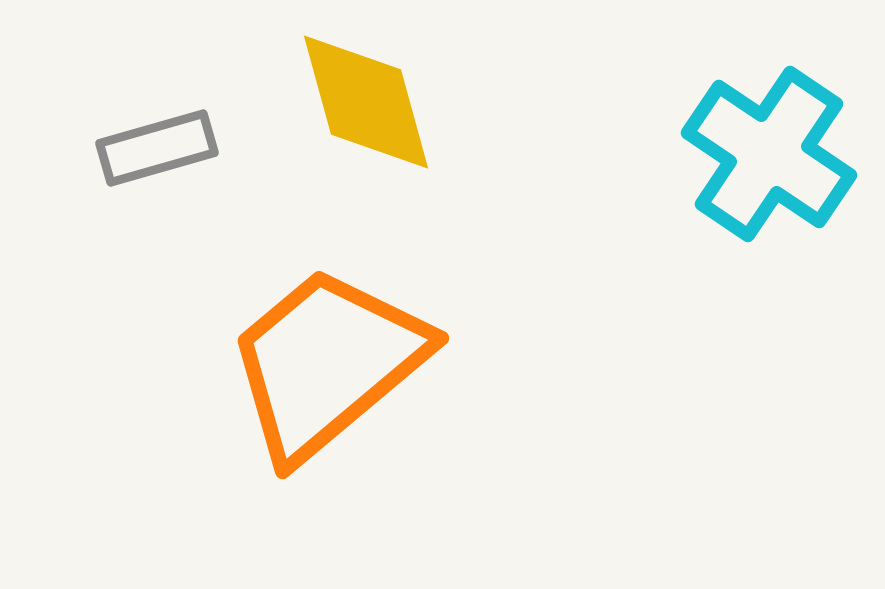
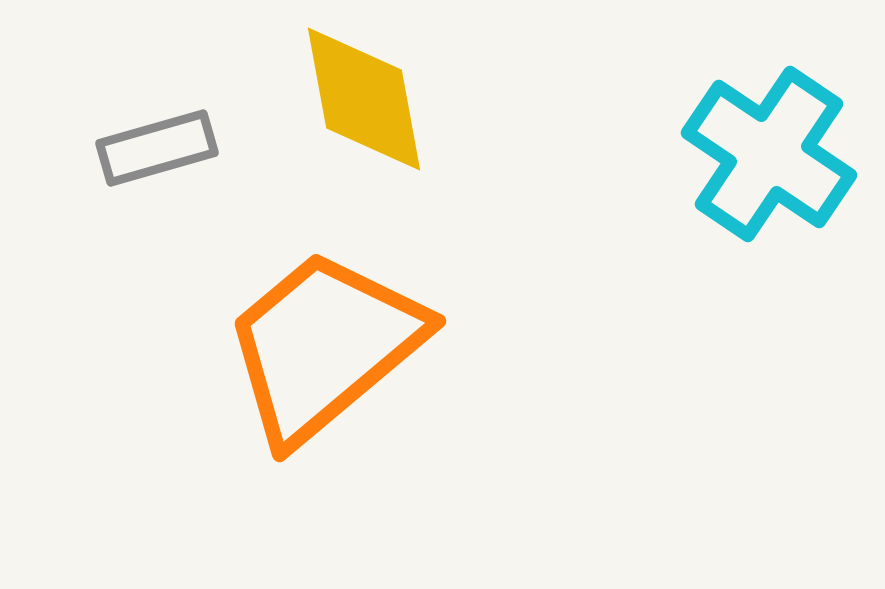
yellow diamond: moved 2 px left, 3 px up; rotated 5 degrees clockwise
orange trapezoid: moved 3 px left, 17 px up
